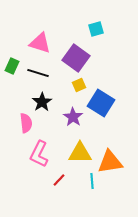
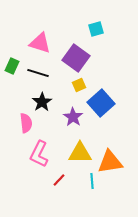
blue square: rotated 16 degrees clockwise
